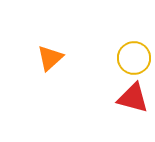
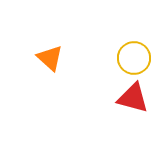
orange triangle: rotated 36 degrees counterclockwise
